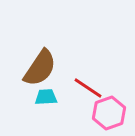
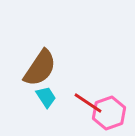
red line: moved 15 px down
cyan trapezoid: rotated 60 degrees clockwise
